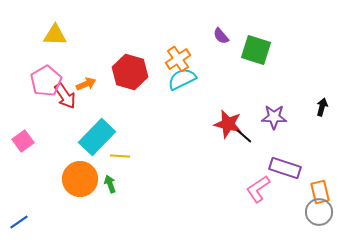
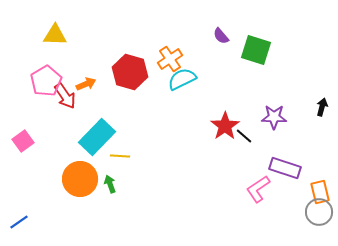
orange cross: moved 8 px left
red star: moved 3 px left, 2 px down; rotated 24 degrees clockwise
